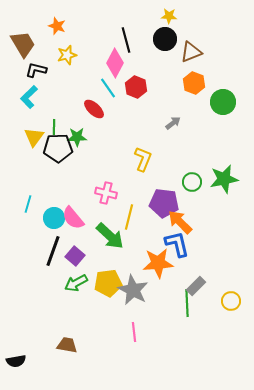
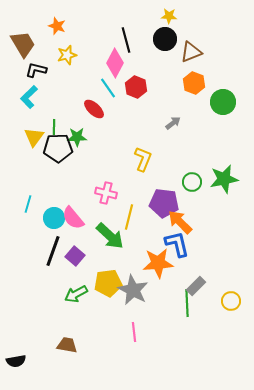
green arrow at (76, 283): moved 11 px down
